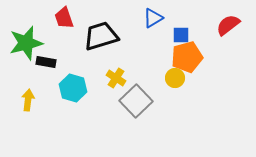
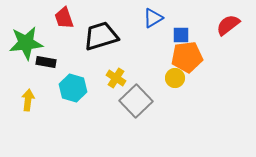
green star: rotated 8 degrees clockwise
orange pentagon: rotated 8 degrees clockwise
